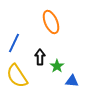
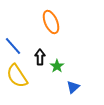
blue line: moved 1 px left, 3 px down; rotated 66 degrees counterclockwise
blue triangle: moved 1 px right, 6 px down; rotated 48 degrees counterclockwise
